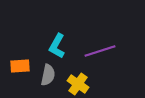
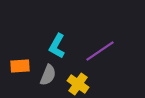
purple line: rotated 16 degrees counterclockwise
gray semicircle: rotated 10 degrees clockwise
